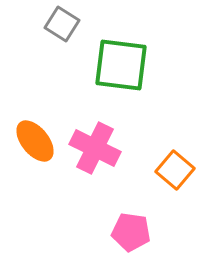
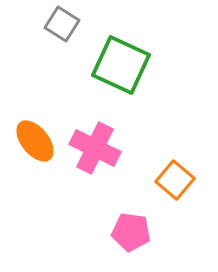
green square: rotated 18 degrees clockwise
orange square: moved 10 px down
